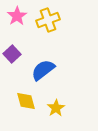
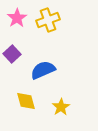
pink star: moved 2 px down
blue semicircle: rotated 15 degrees clockwise
yellow star: moved 5 px right, 1 px up
